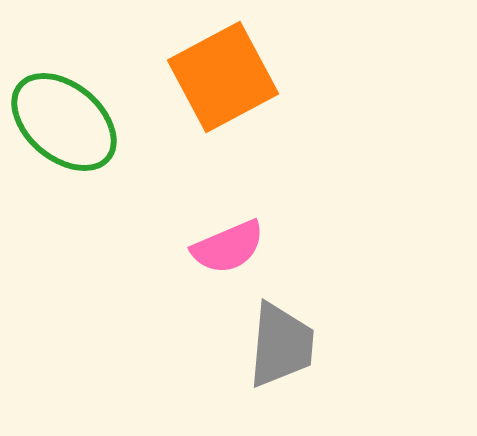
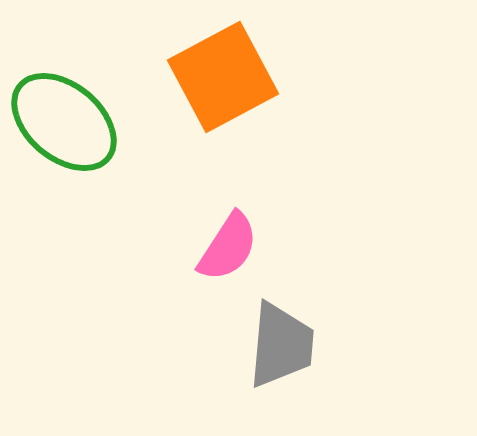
pink semicircle: rotated 34 degrees counterclockwise
